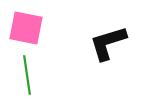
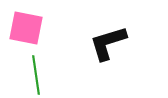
green line: moved 9 px right
